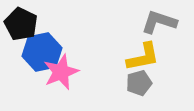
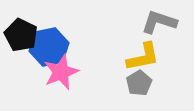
black pentagon: moved 11 px down
blue hexagon: moved 7 px right, 5 px up
gray pentagon: rotated 15 degrees counterclockwise
